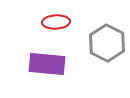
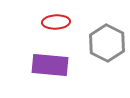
purple rectangle: moved 3 px right, 1 px down
